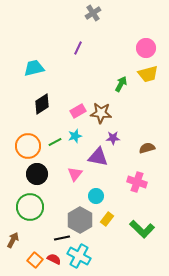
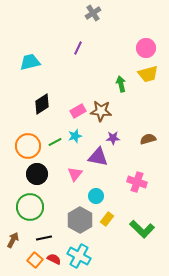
cyan trapezoid: moved 4 px left, 6 px up
green arrow: rotated 42 degrees counterclockwise
brown star: moved 2 px up
brown semicircle: moved 1 px right, 9 px up
black line: moved 18 px left
